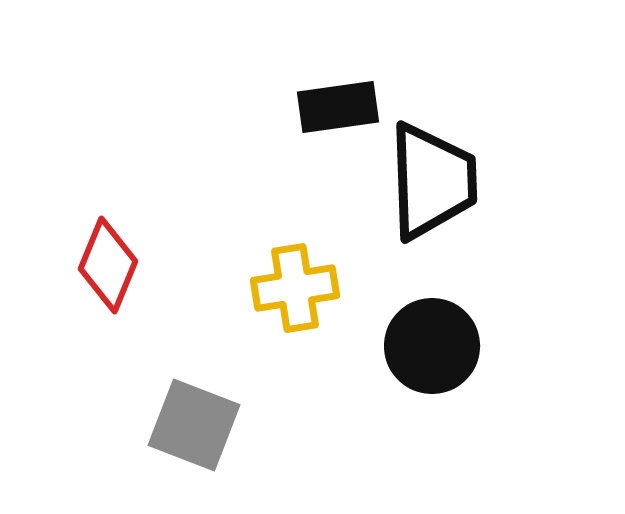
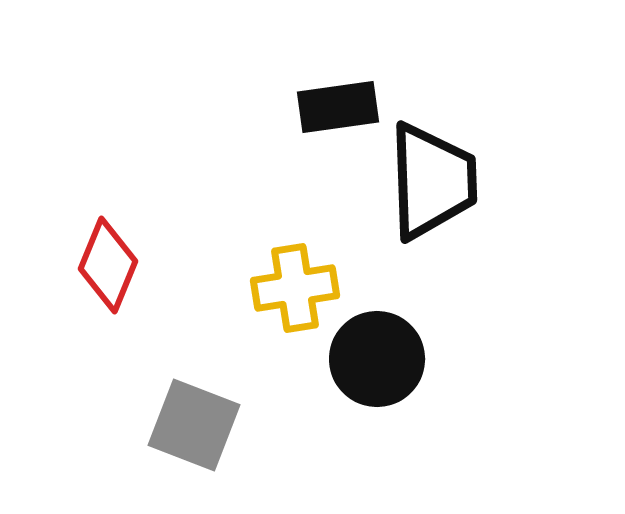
black circle: moved 55 px left, 13 px down
